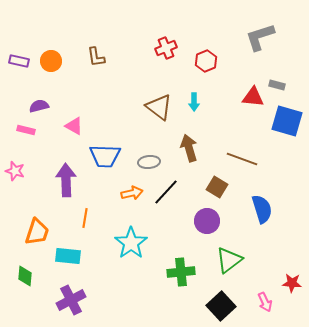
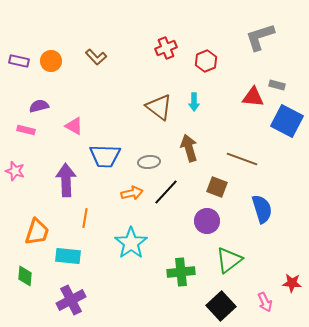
brown L-shape: rotated 35 degrees counterclockwise
blue square: rotated 12 degrees clockwise
brown square: rotated 10 degrees counterclockwise
